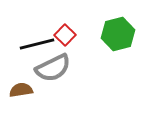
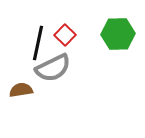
green hexagon: rotated 12 degrees clockwise
black line: moved 1 px right, 1 px up; rotated 64 degrees counterclockwise
